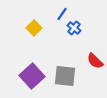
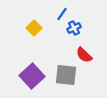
blue cross: rotated 24 degrees clockwise
red semicircle: moved 11 px left, 6 px up
gray square: moved 1 px right, 1 px up
